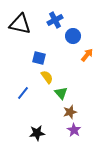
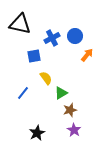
blue cross: moved 3 px left, 18 px down
blue circle: moved 2 px right
blue square: moved 5 px left, 2 px up; rotated 24 degrees counterclockwise
yellow semicircle: moved 1 px left, 1 px down
green triangle: rotated 40 degrees clockwise
brown star: moved 2 px up
black star: rotated 21 degrees counterclockwise
